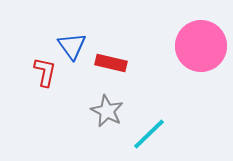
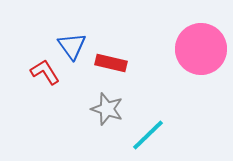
pink circle: moved 3 px down
red L-shape: rotated 44 degrees counterclockwise
gray star: moved 2 px up; rotated 8 degrees counterclockwise
cyan line: moved 1 px left, 1 px down
